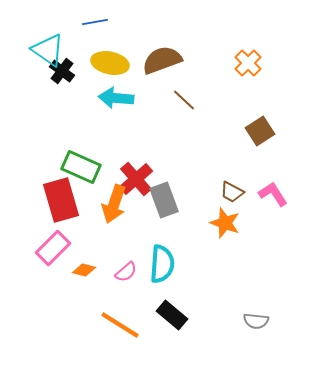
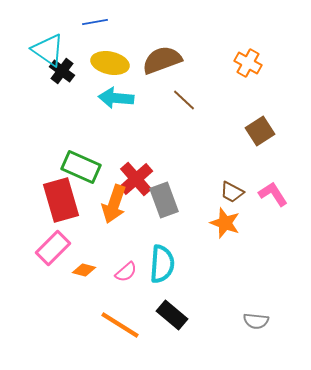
orange cross: rotated 16 degrees counterclockwise
